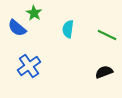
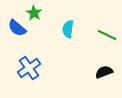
blue cross: moved 2 px down
